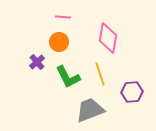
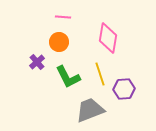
purple hexagon: moved 8 px left, 3 px up
